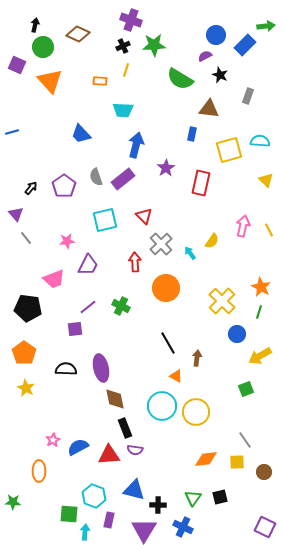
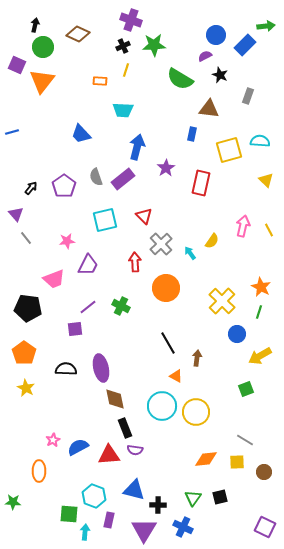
orange triangle at (50, 81): moved 8 px left; rotated 20 degrees clockwise
blue arrow at (136, 145): moved 1 px right, 2 px down
gray line at (245, 440): rotated 24 degrees counterclockwise
